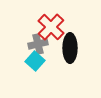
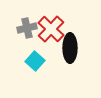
red cross: moved 2 px down
gray cross: moved 11 px left, 16 px up
